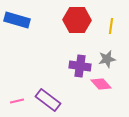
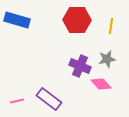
purple cross: rotated 15 degrees clockwise
purple rectangle: moved 1 px right, 1 px up
